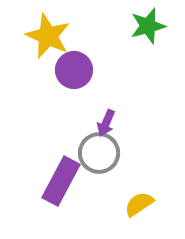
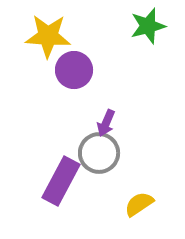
yellow star: rotated 21 degrees counterclockwise
